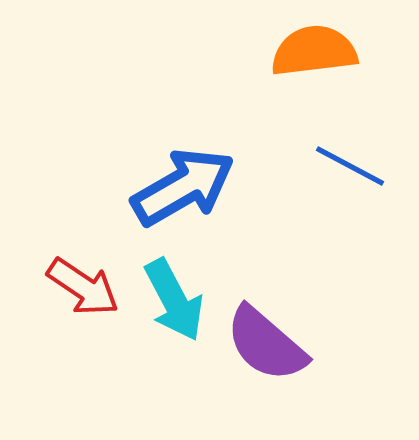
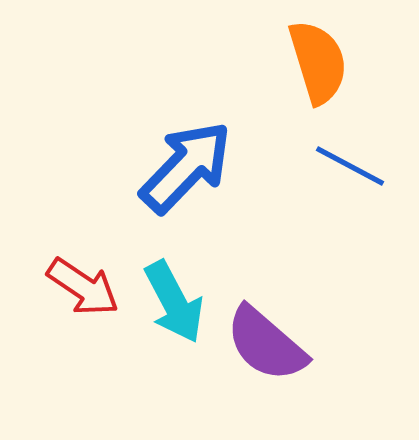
orange semicircle: moved 4 px right, 11 px down; rotated 80 degrees clockwise
blue arrow: moved 3 px right, 20 px up; rotated 16 degrees counterclockwise
cyan arrow: moved 2 px down
